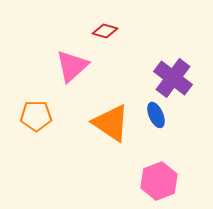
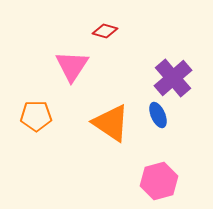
pink triangle: rotated 15 degrees counterclockwise
purple cross: rotated 12 degrees clockwise
blue ellipse: moved 2 px right
pink hexagon: rotated 6 degrees clockwise
